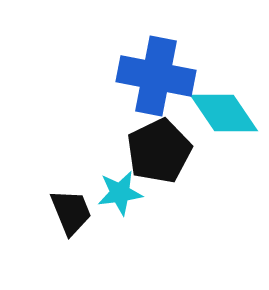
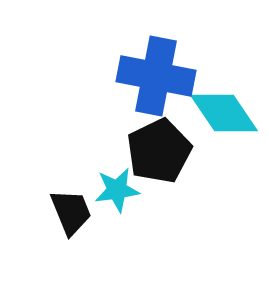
cyan star: moved 3 px left, 3 px up
